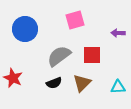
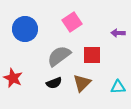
pink square: moved 3 px left, 2 px down; rotated 18 degrees counterclockwise
